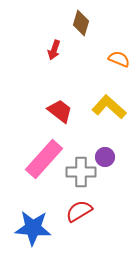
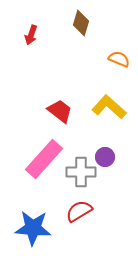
red arrow: moved 23 px left, 15 px up
